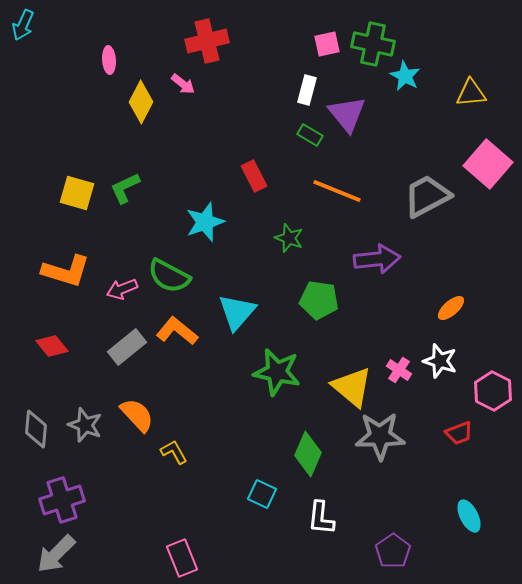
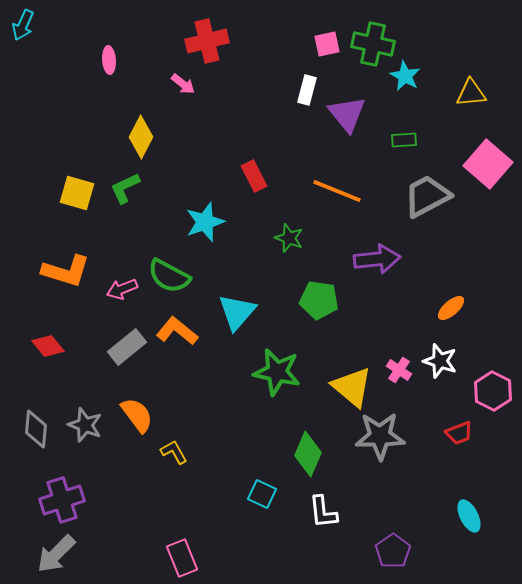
yellow diamond at (141, 102): moved 35 px down
green rectangle at (310, 135): moved 94 px right, 5 px down; rotated 35 degrees counterclockwise
red diamond at (52, 346): moved 4 px left
orange semicircle at (137, 415): rotated 6 degrees clockwise
white L-shape at (321, 518): moved 2 px right, 6 px up; rotated 12 degrees counterclockwise
